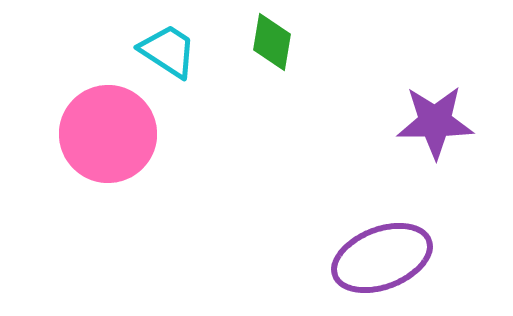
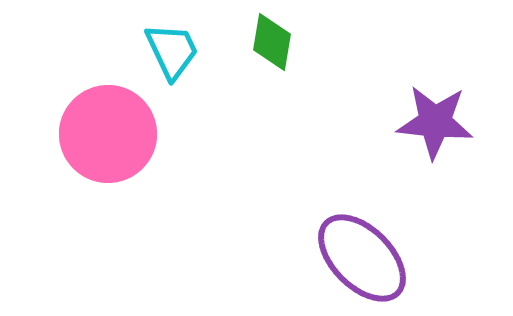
cyan trapezoid: moved 4 px right; rotated 32 degrees clockwise
purple star: rotated 6 degrees clockwise
purple ellipse: moved 20 px left; rotated 66 degrees clockwise
